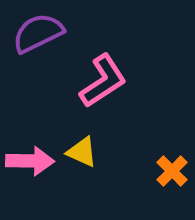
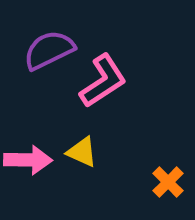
purple semicircle: moved 11 px right, 17 px down
pink arrow: moved 2 px left, 1 px up
orange cross: moved 4 px left, 11 px down
